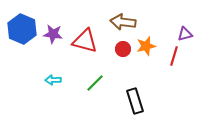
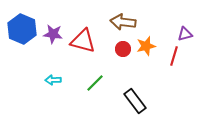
red triangle: moved 2 px left
black rectangle: rotated 20 degrees counterclockwise
